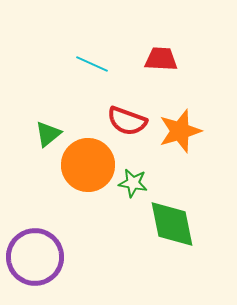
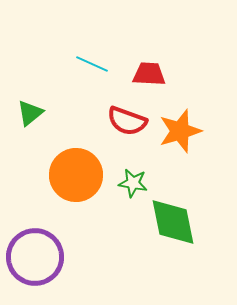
red trapezoid: moved 12 px left, 15 px down
green triangle: moved 18 px left, 21 px up
orange circle: moved 12 px left, 10 px down
green diamond: moved 1 px right, 2 px up
